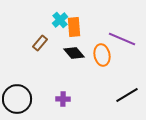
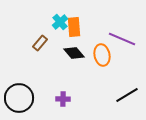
cyan cross: moved 2 px down
black circle: moved 2 px right, 1 px up
